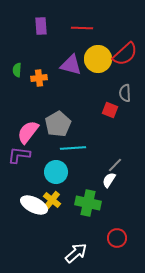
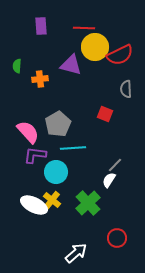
red line: moved 2 px right
red semicircle: moved 5 px left, 1 px down; rotated 16 degrees clockwise
yellow circle: moved 3 px left, 12 px up
green semicircle: moved 4 px up
orange cross: moved 1 px right, 1 px down
gray semicircle: moved 1 px right, 4 px up
red square: moved 5 px left, 4 px down
pink semicircle: rotated 100 degrees clockwise
purple L-shape: moved 16 px right
green cross: rotated 35 degrees clockwise
